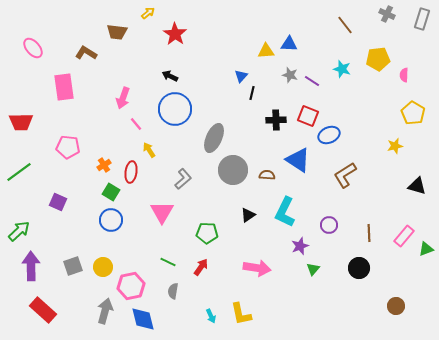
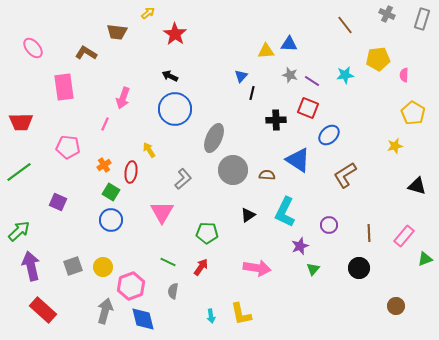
cyan star at (342, 69): moved 3 px right, 6 px down; rotated 24 degrees counterclockwise
red square at (308, 116): moved 8 px up
pink line at (136, 124): moved 31 px left; rotated 64 degrees clockwise
blue ellipse at (329, 135): rotated 20 degrees counterclockwise
green triangle at (426, 249): moved 1 px left, 10 px down
purple arrow at (31, 266): rotated 12 degrees counterclockwise
pink hexagon at (131, 286): rotated 8 degrees counterclockwise
cyan arrow at (211, 316): rotated 16 degrees clockwise
